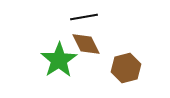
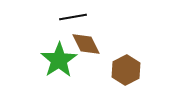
black line: moved 11 px left
brown hexagon: moved 2 px down; rotated 12 degrees counterclockwise
